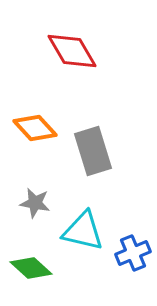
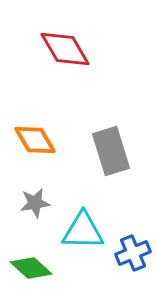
red diamond: moved 7 px left, 2 px up
orange diamond: moved 12 px down; rotated 12 degrees clockwise
gray rectangle: moved 18 px right
gray star: rotated 20 degrees counterclockwise
cyan triangle: rotated 12 degrees counterclockwise
